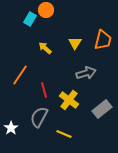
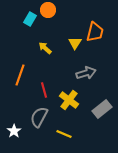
orange circle: moved 2 px right
orange trapezoid: moved 8 px left, 8 px up
orange line: rotated 15 degrees counterclockwise
white star: moved 3 px right, 3 px down
